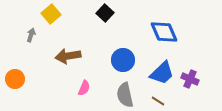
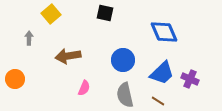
black square: rotated 30 degrees counterclockwise
gray arrow: moved 2 px left, 3 px down; rotated 16 degrees counterclockwise
